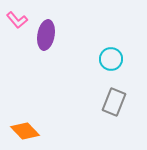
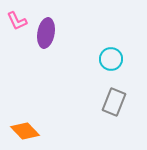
pink L-shape: moved 1 px down; rotated 15 degrees clockwise
purple ellipse: moved 2 px up
